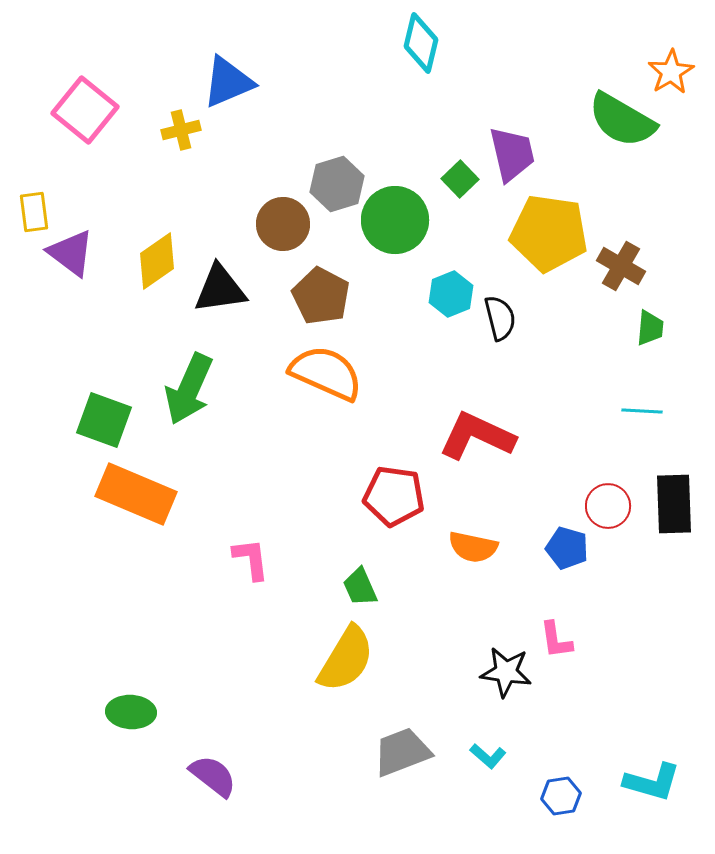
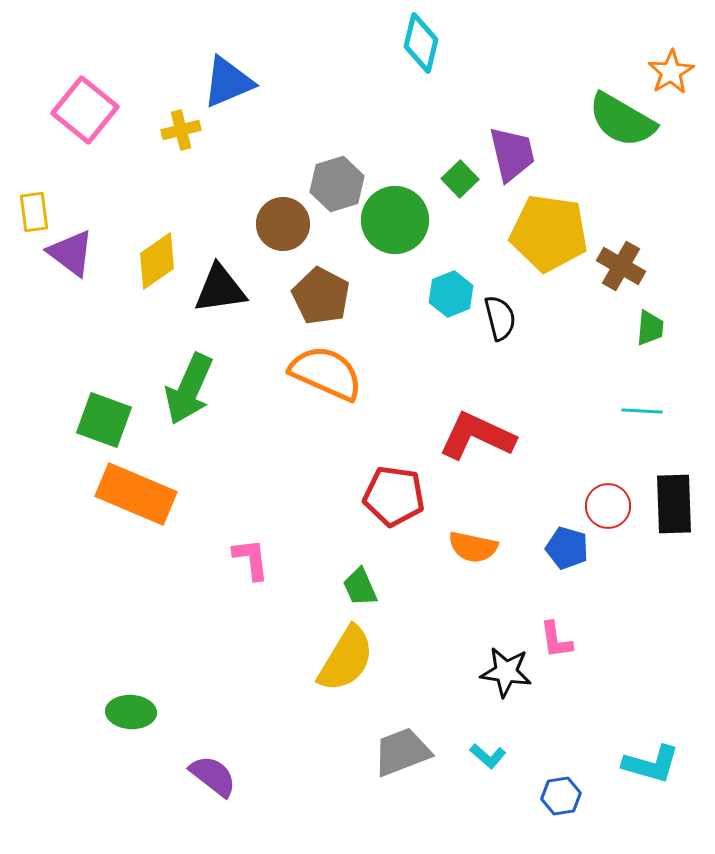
cyan L-shape at (652, 782): moved 1 px left, 18 px up
